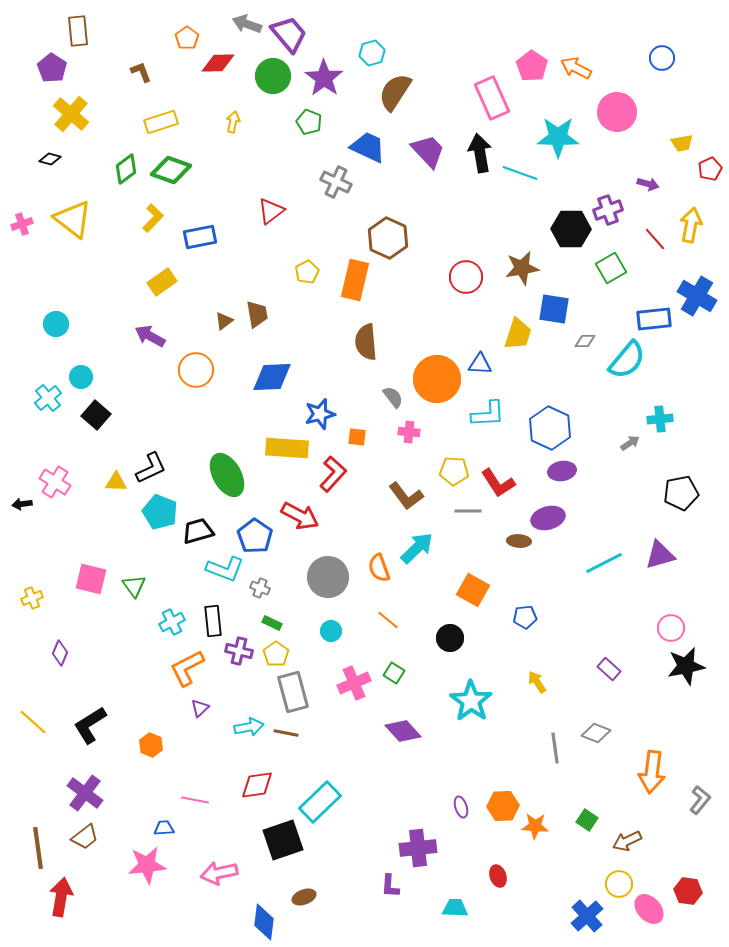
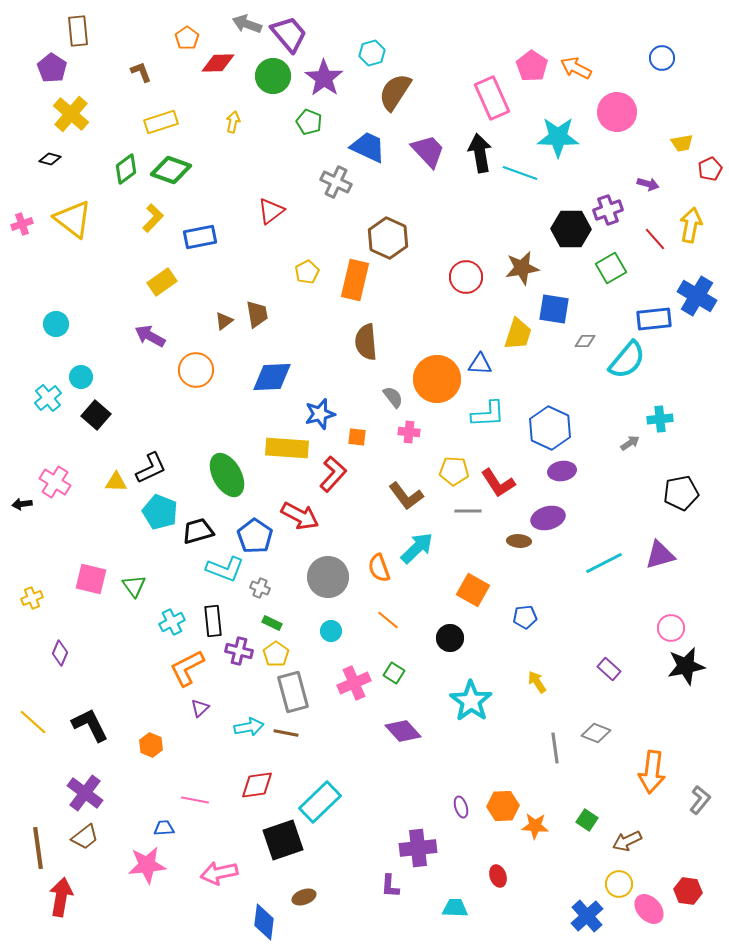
black L-shape at (90, 725): rotated 96 degrees clockwise
